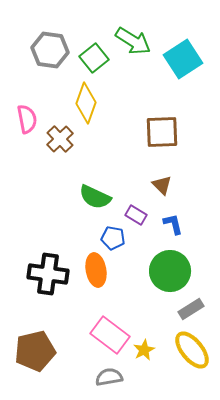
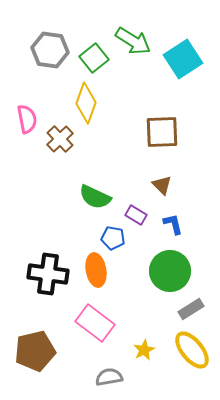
pink rectangle: moved 15 px left, 12 px up
